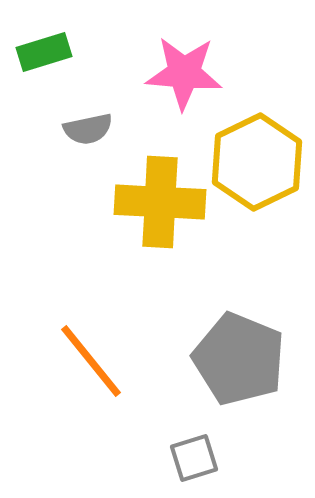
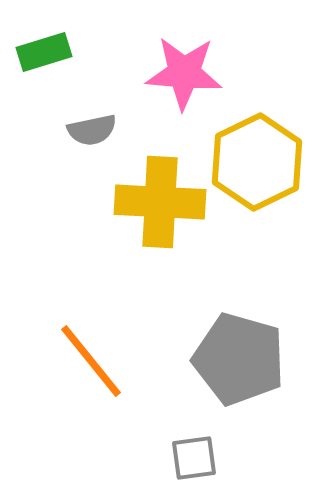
gray semicircle: moved 4 px right, 1 px down
gray pentagon: rotated 6 degrees counterclockwise
gray square: rotated 9 degrees clockwise
